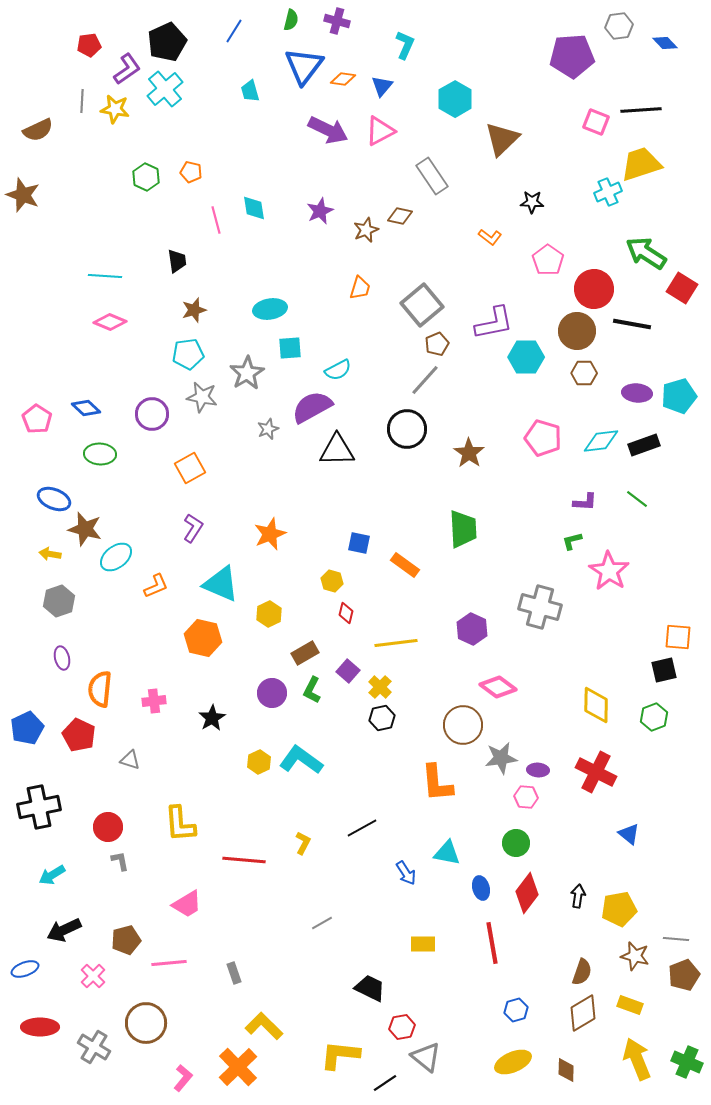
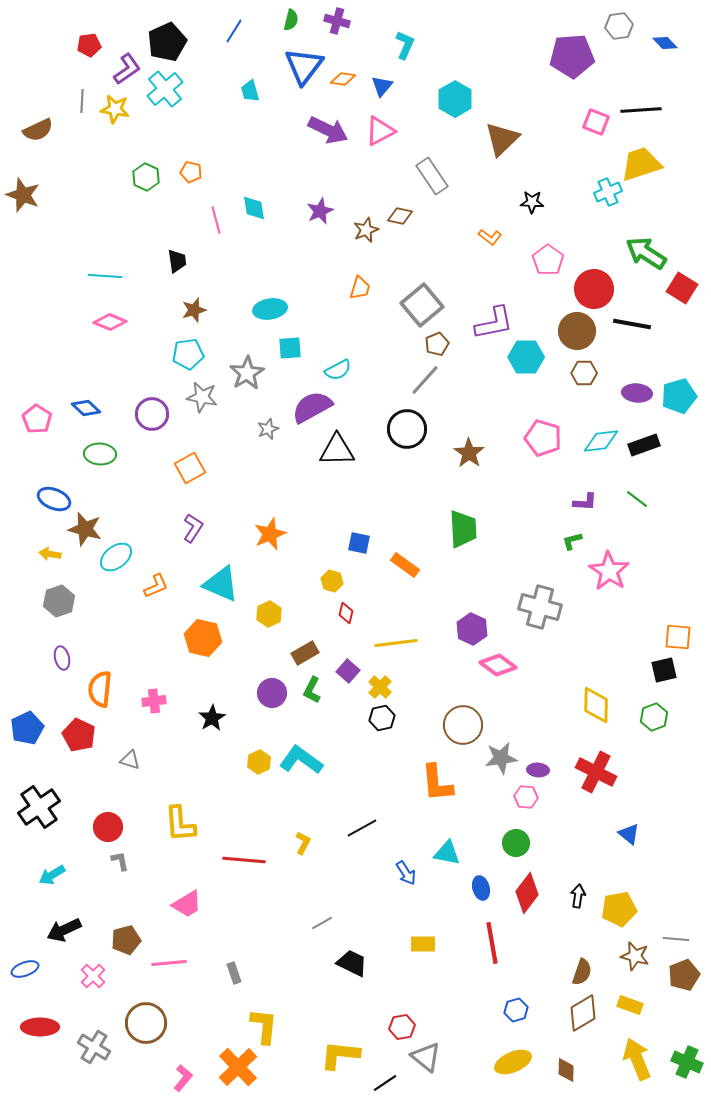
pink diamond at (498, 687): moved 22 px up
black cross at (39, 807): rotated 24 degrees counterclockwise
black trapezoid at (370, 988): moved 18 px left, 25 px up
yellow L-shape at (264, 1026): rotated 51 degrees clockwise
